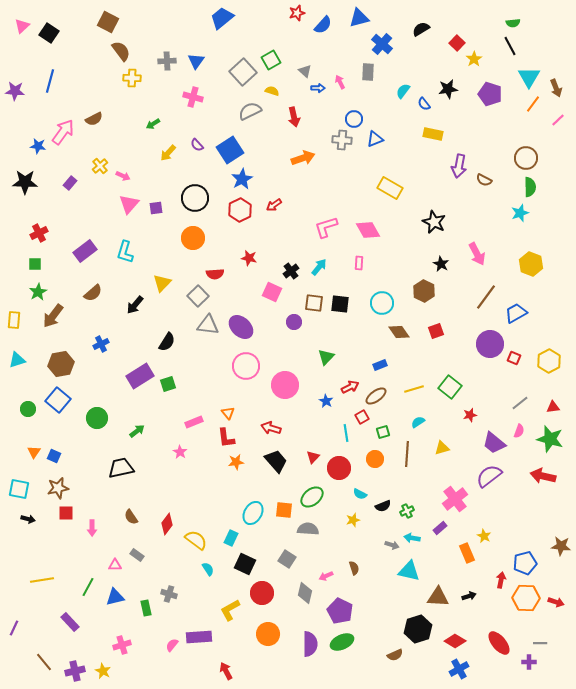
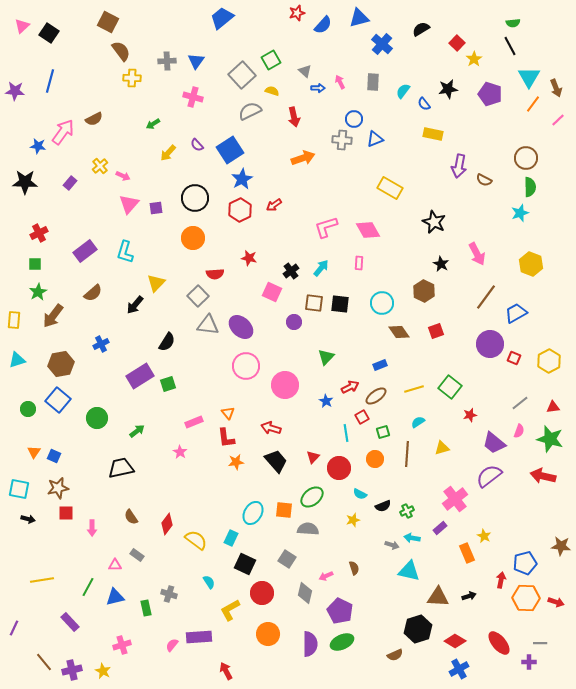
gray square at (243, 72): moved 1 px left, 3 px down
gray rectangle at (368, 72): moved 5 px right, 10 px down
cyan arrow at (319, 267): moved 2 px right, 1 px down
yellow triangle at (162, 283): moved 6 px left
cyan semicircle at (208, 569): moved 1 px right, 13 px down
purple cross at (75, 671): moved 3 px left, 1 px up
